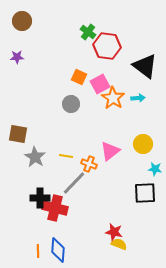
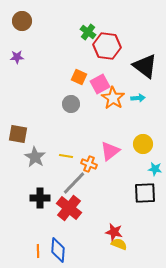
red cross: moved 14 px right; rotated 25 degrees clockwise
